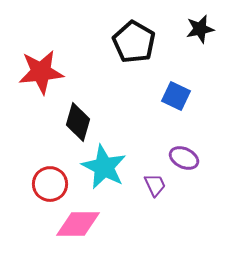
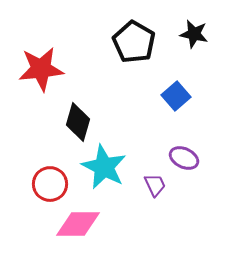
black star: moved 6 px left, 5 px down; rotated 24 degrees clockwise
red star: moved 3 px up
blue square: rotated 24 degrees clockwise
